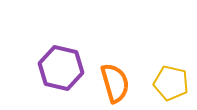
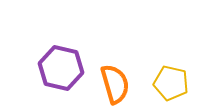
orange semicircle: moved 1 px down
